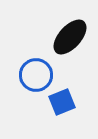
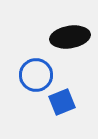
black ellipse: rotated 39 degrees clockwise
